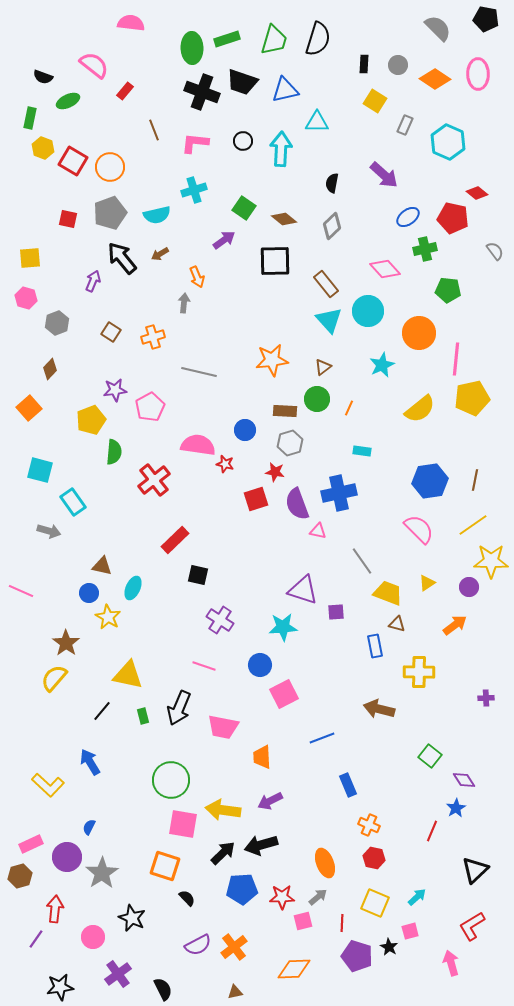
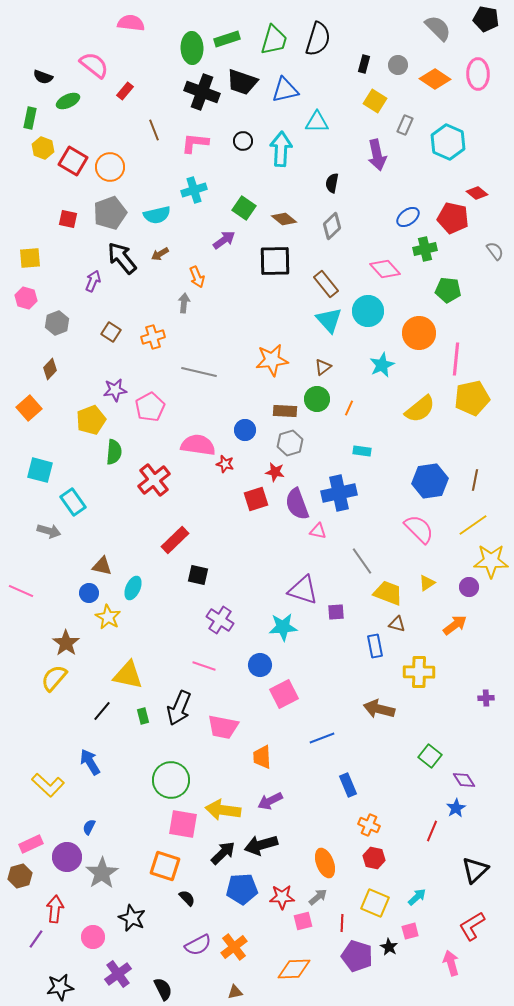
black rectangle at (364, 64): rotated 12 degrees clockwise
purple arrow at (384, 175): moved 7 px left, 20 px up; rotated 36 degrees clockwise
